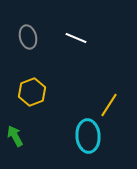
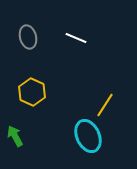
yellow hexagon: rotated 16 degrees counterclockwise
yellow line: moved 4 px left
cyan ellipse: rotated 20 degrees counterclockwise
